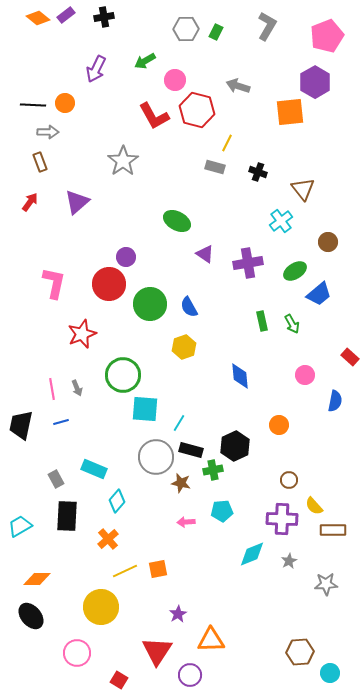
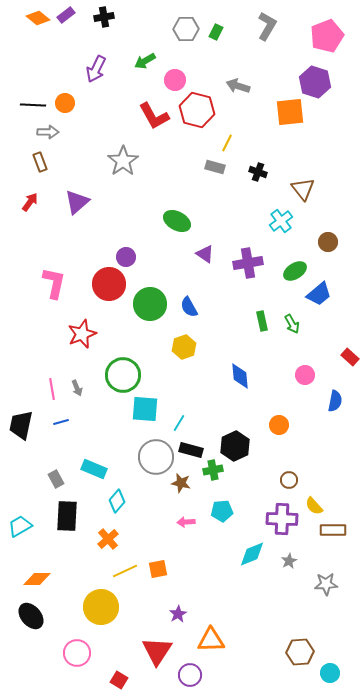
purple hexagon at (315, 82): rotated 12 degrees counterclockwise
